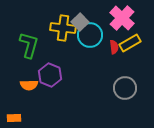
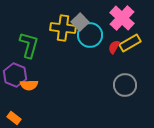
red semicircle: rotated 144 degrees counterclockwise
purple hexagon: moved 35 px left
gray circle: moved 3 px up
orange rectangle: rotated 40 degrees clockwise
